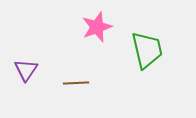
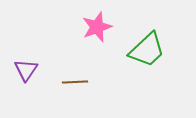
green trapezoid: rotated 60 degrees clockwise
brown line: moved 1 px left, 1 px up
